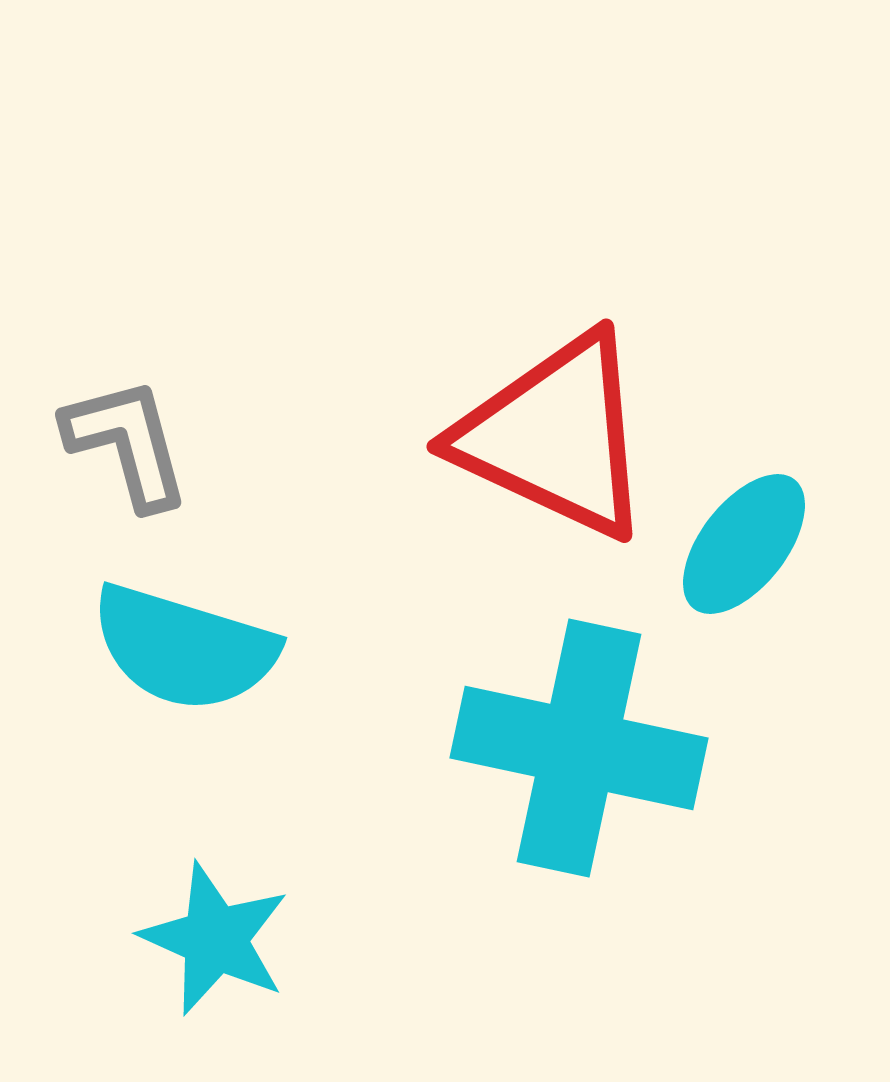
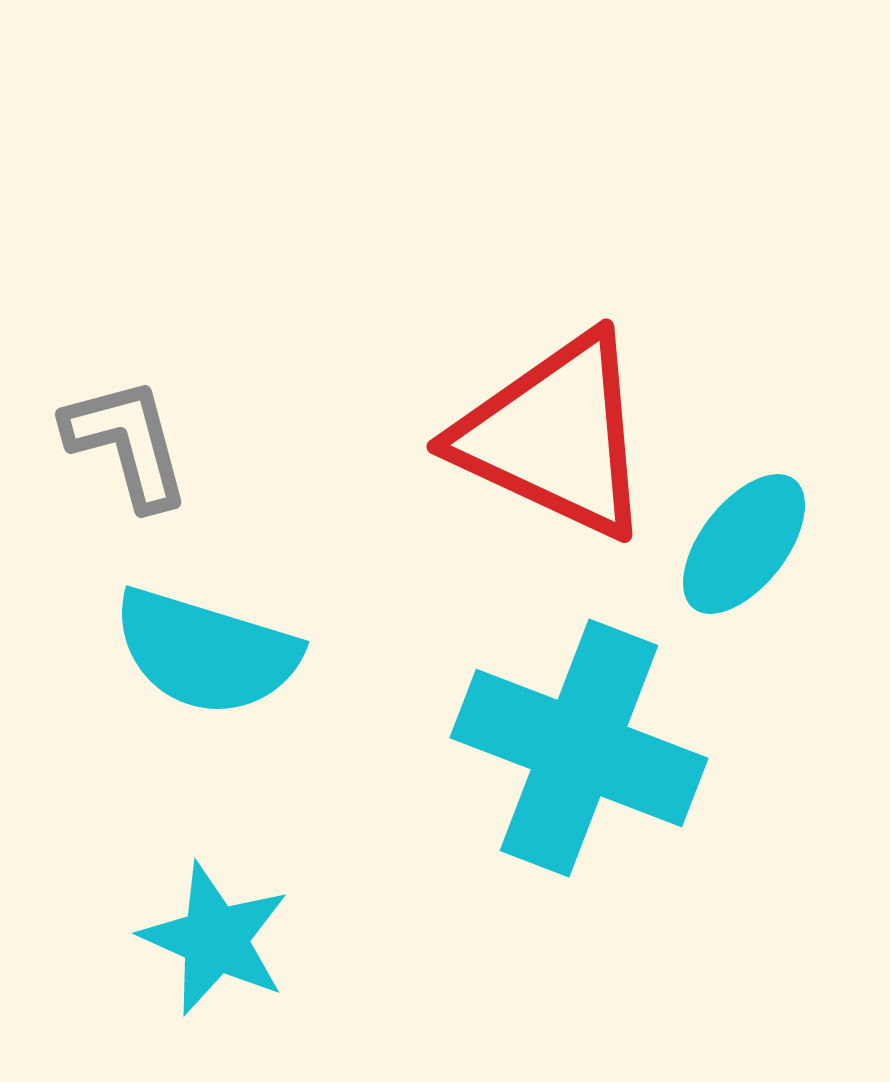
cyan semicircle: moved 22 px right, 4 px down
cyan cross: rotated 9 degrees clockwise
